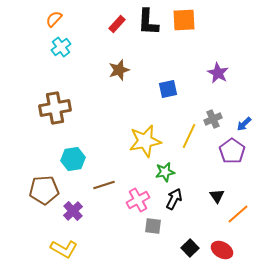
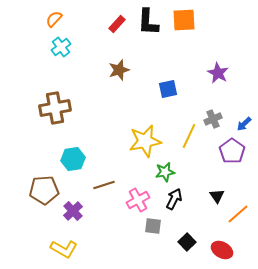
black square: moved 3 px left, 6 px up
